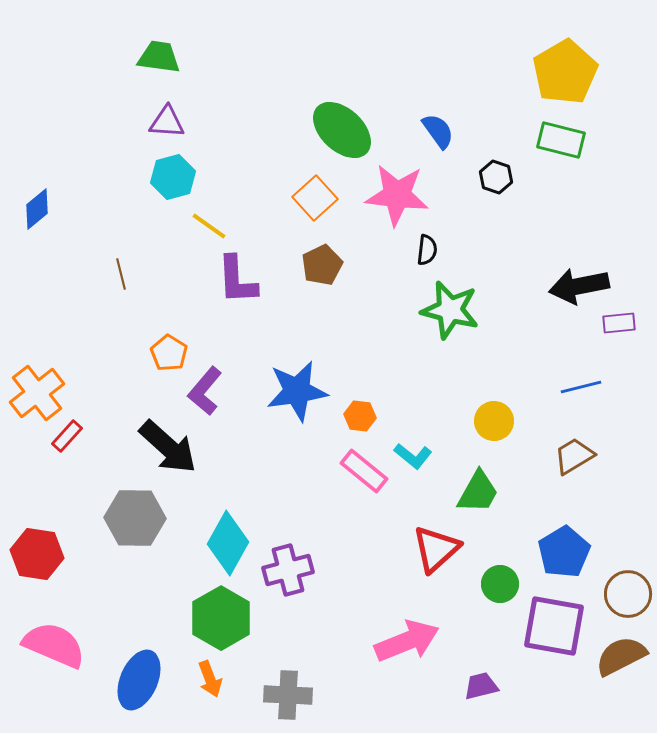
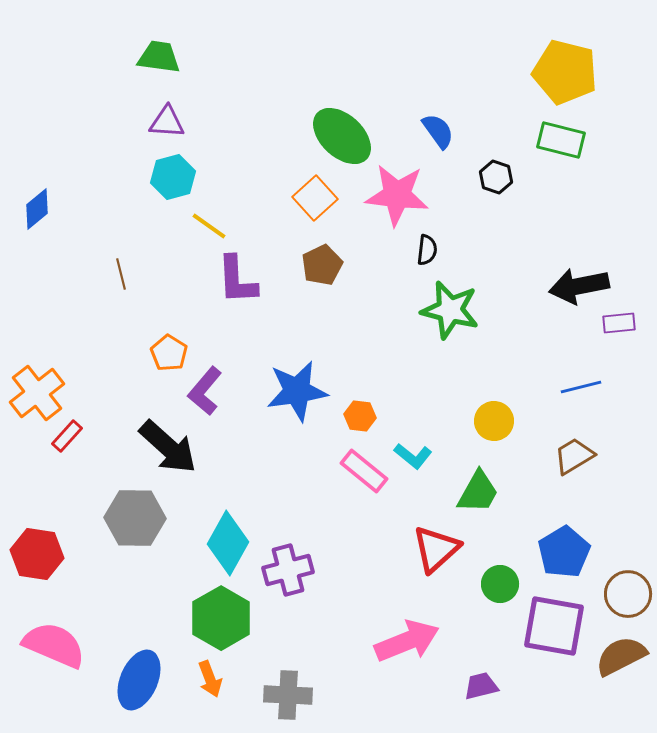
yellow pentagon at (565, 72): rotated 28 degrees counterclockwise
green ellipse at (342, 130): moved 6 px down
